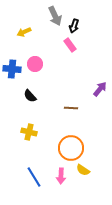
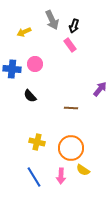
gray arrow: moved 3 px left, 4 px down
yellow cross: moved 8 px right, 10 px down
